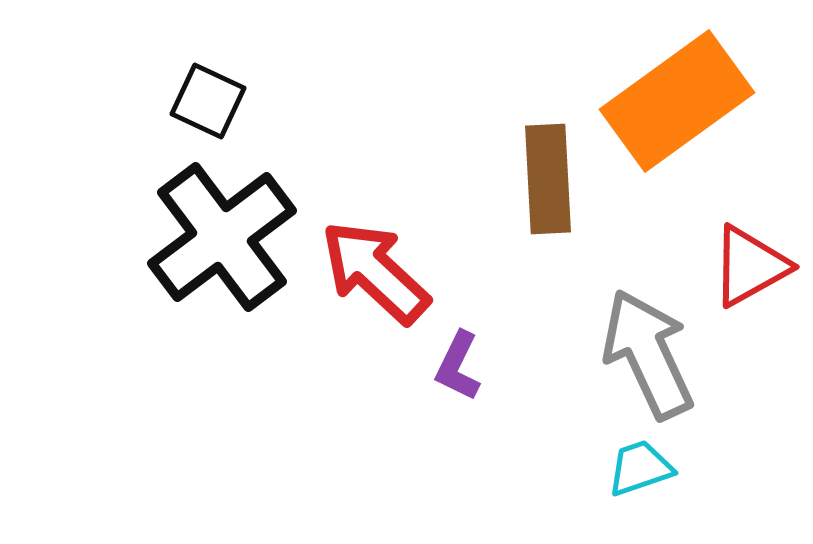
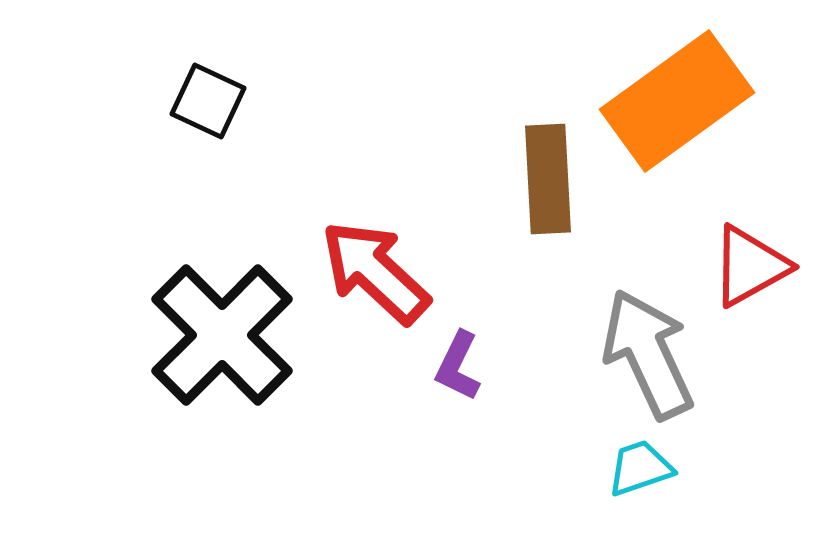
black cross: moved 98 px down; rotated 8 degrees counterclockwise
